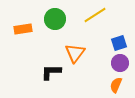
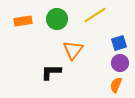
green circle: moved 2 px right
orange rectangle: moved 8 px up
orange triangle: moved 2 px left, 3 px up
